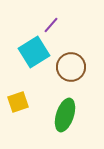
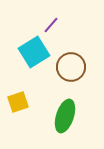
green ellipse: moved 1 px down
